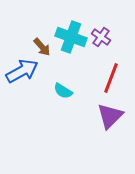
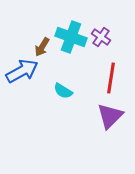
brown arrow: rotated 72 degrees clockwise
red line: rotated 12 degrees counterclockwise
